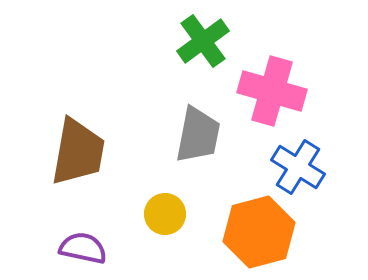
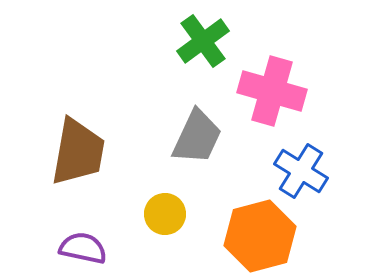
gray trapezoid: moved 1 px left, 2 px down; rotated 14 degrees clockwise
blue cross: moved 3 px right, 4 px down
orange hexagon: moved 1 px right, 4 px down
